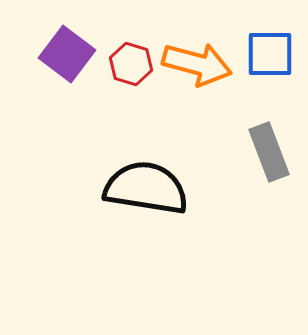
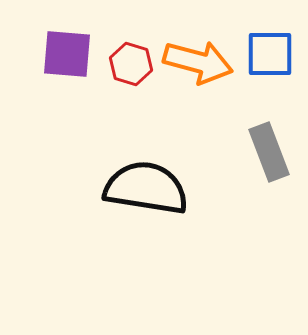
purple square: rotated 32 degrees counterclockwise
orange arrow: moved 1 px right, 2 px up
